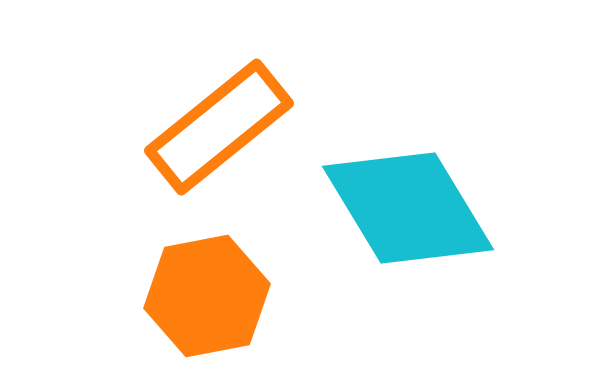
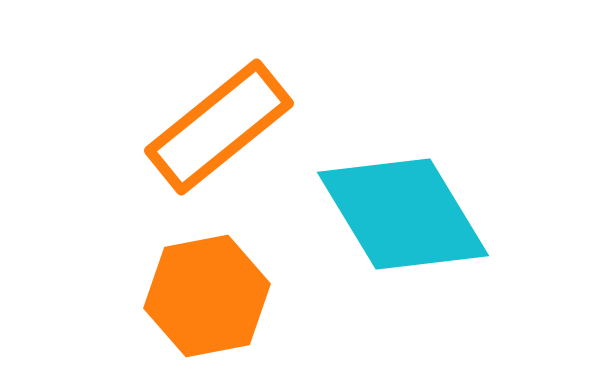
cyan diamond: moved 5 px left, 6 px down
